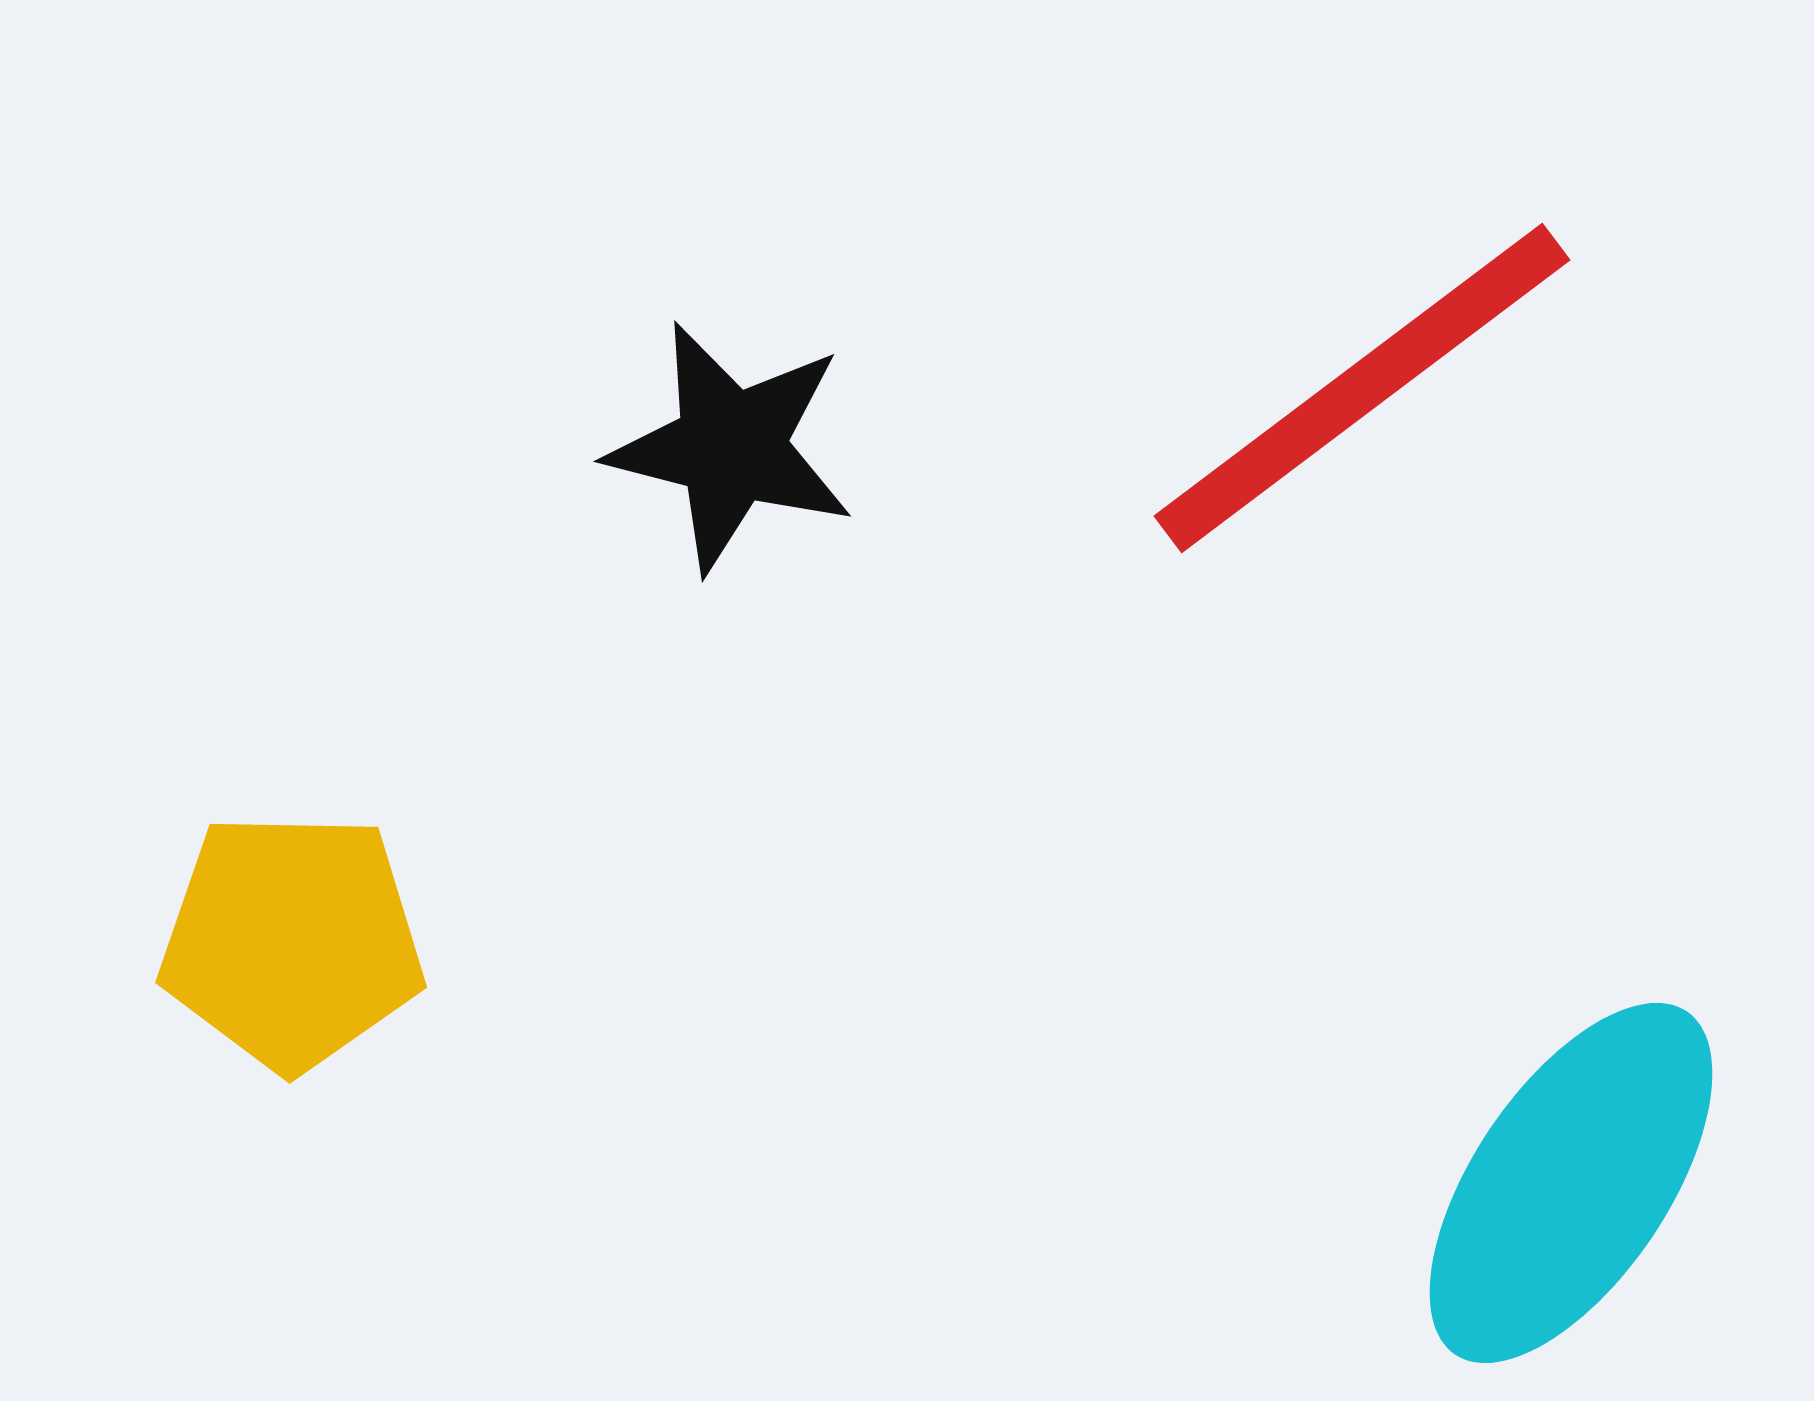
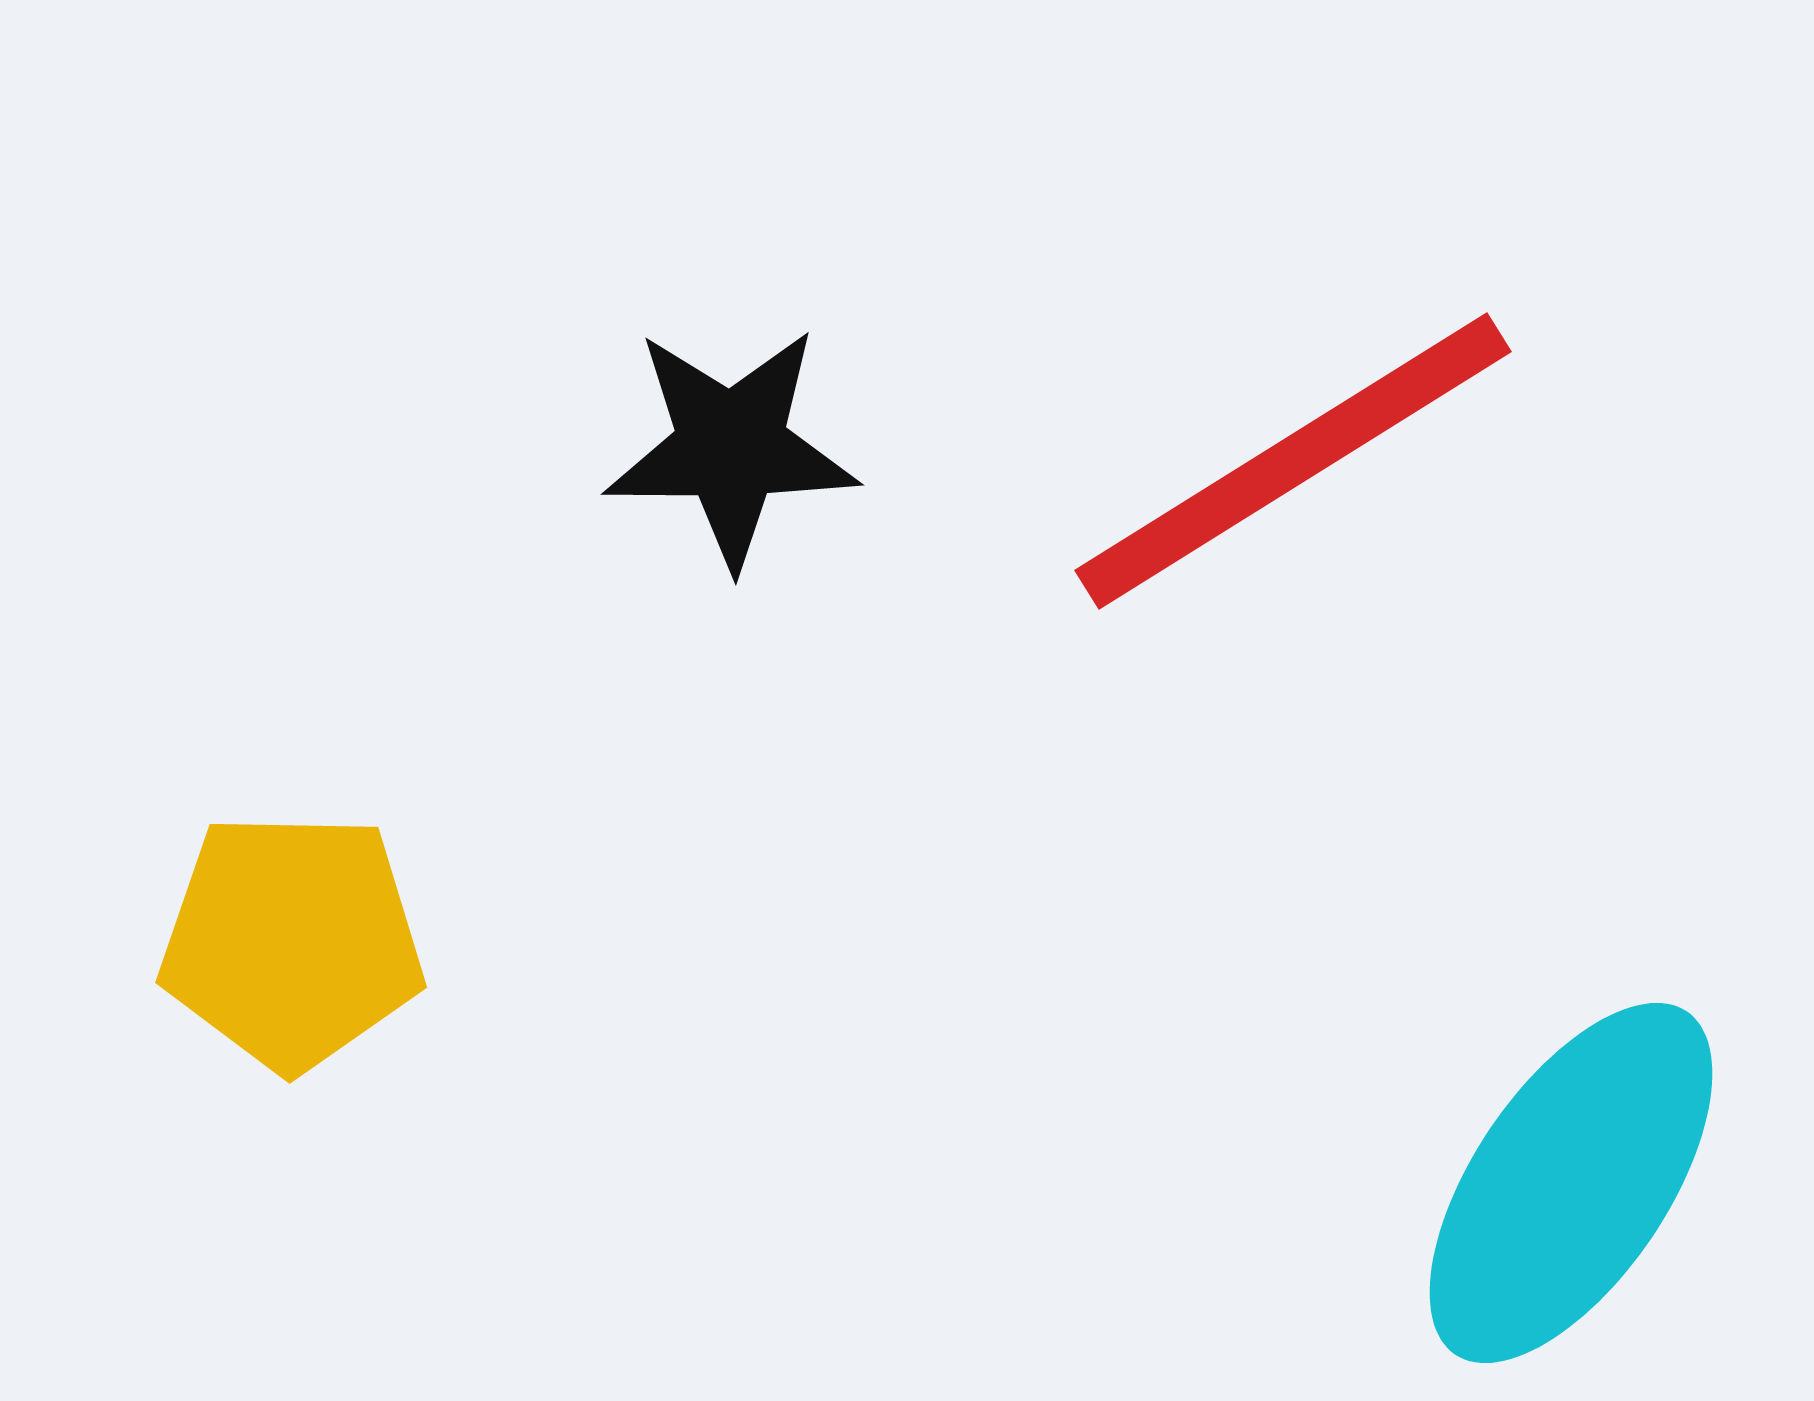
red line: moved 69 px left, 73 px down; rotated 5 degrees clockwise
black star: rotated 14 degrees counterclockwise
